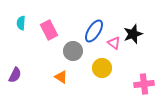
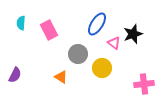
blue ellipse: moved 3 px right, 7 px up
gray circle: moved 5 px right, 3 px down
